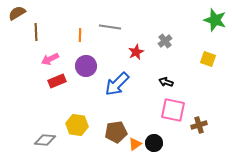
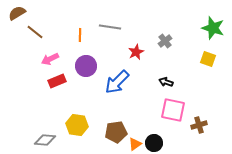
green star: moved 2 px left, 8 px down
brown line: moved 1 px left; rotated 48 degrees counterclockwise
blue arrow: moved 2 px up
